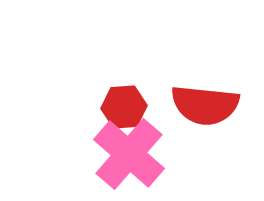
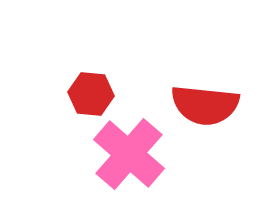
red hexagon: moved 33 px left, 13 px up; rotated 9 degrees clockwise
